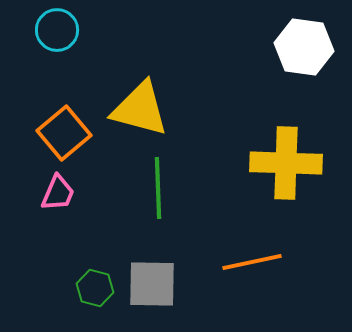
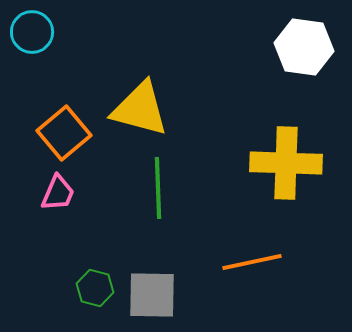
cyan circle: moved 25 px left, 2 px down
gray square: moved 11 px down
